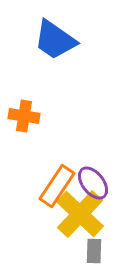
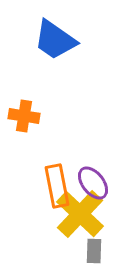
orange rectangle: rotated 45 degrees counterclockwise
